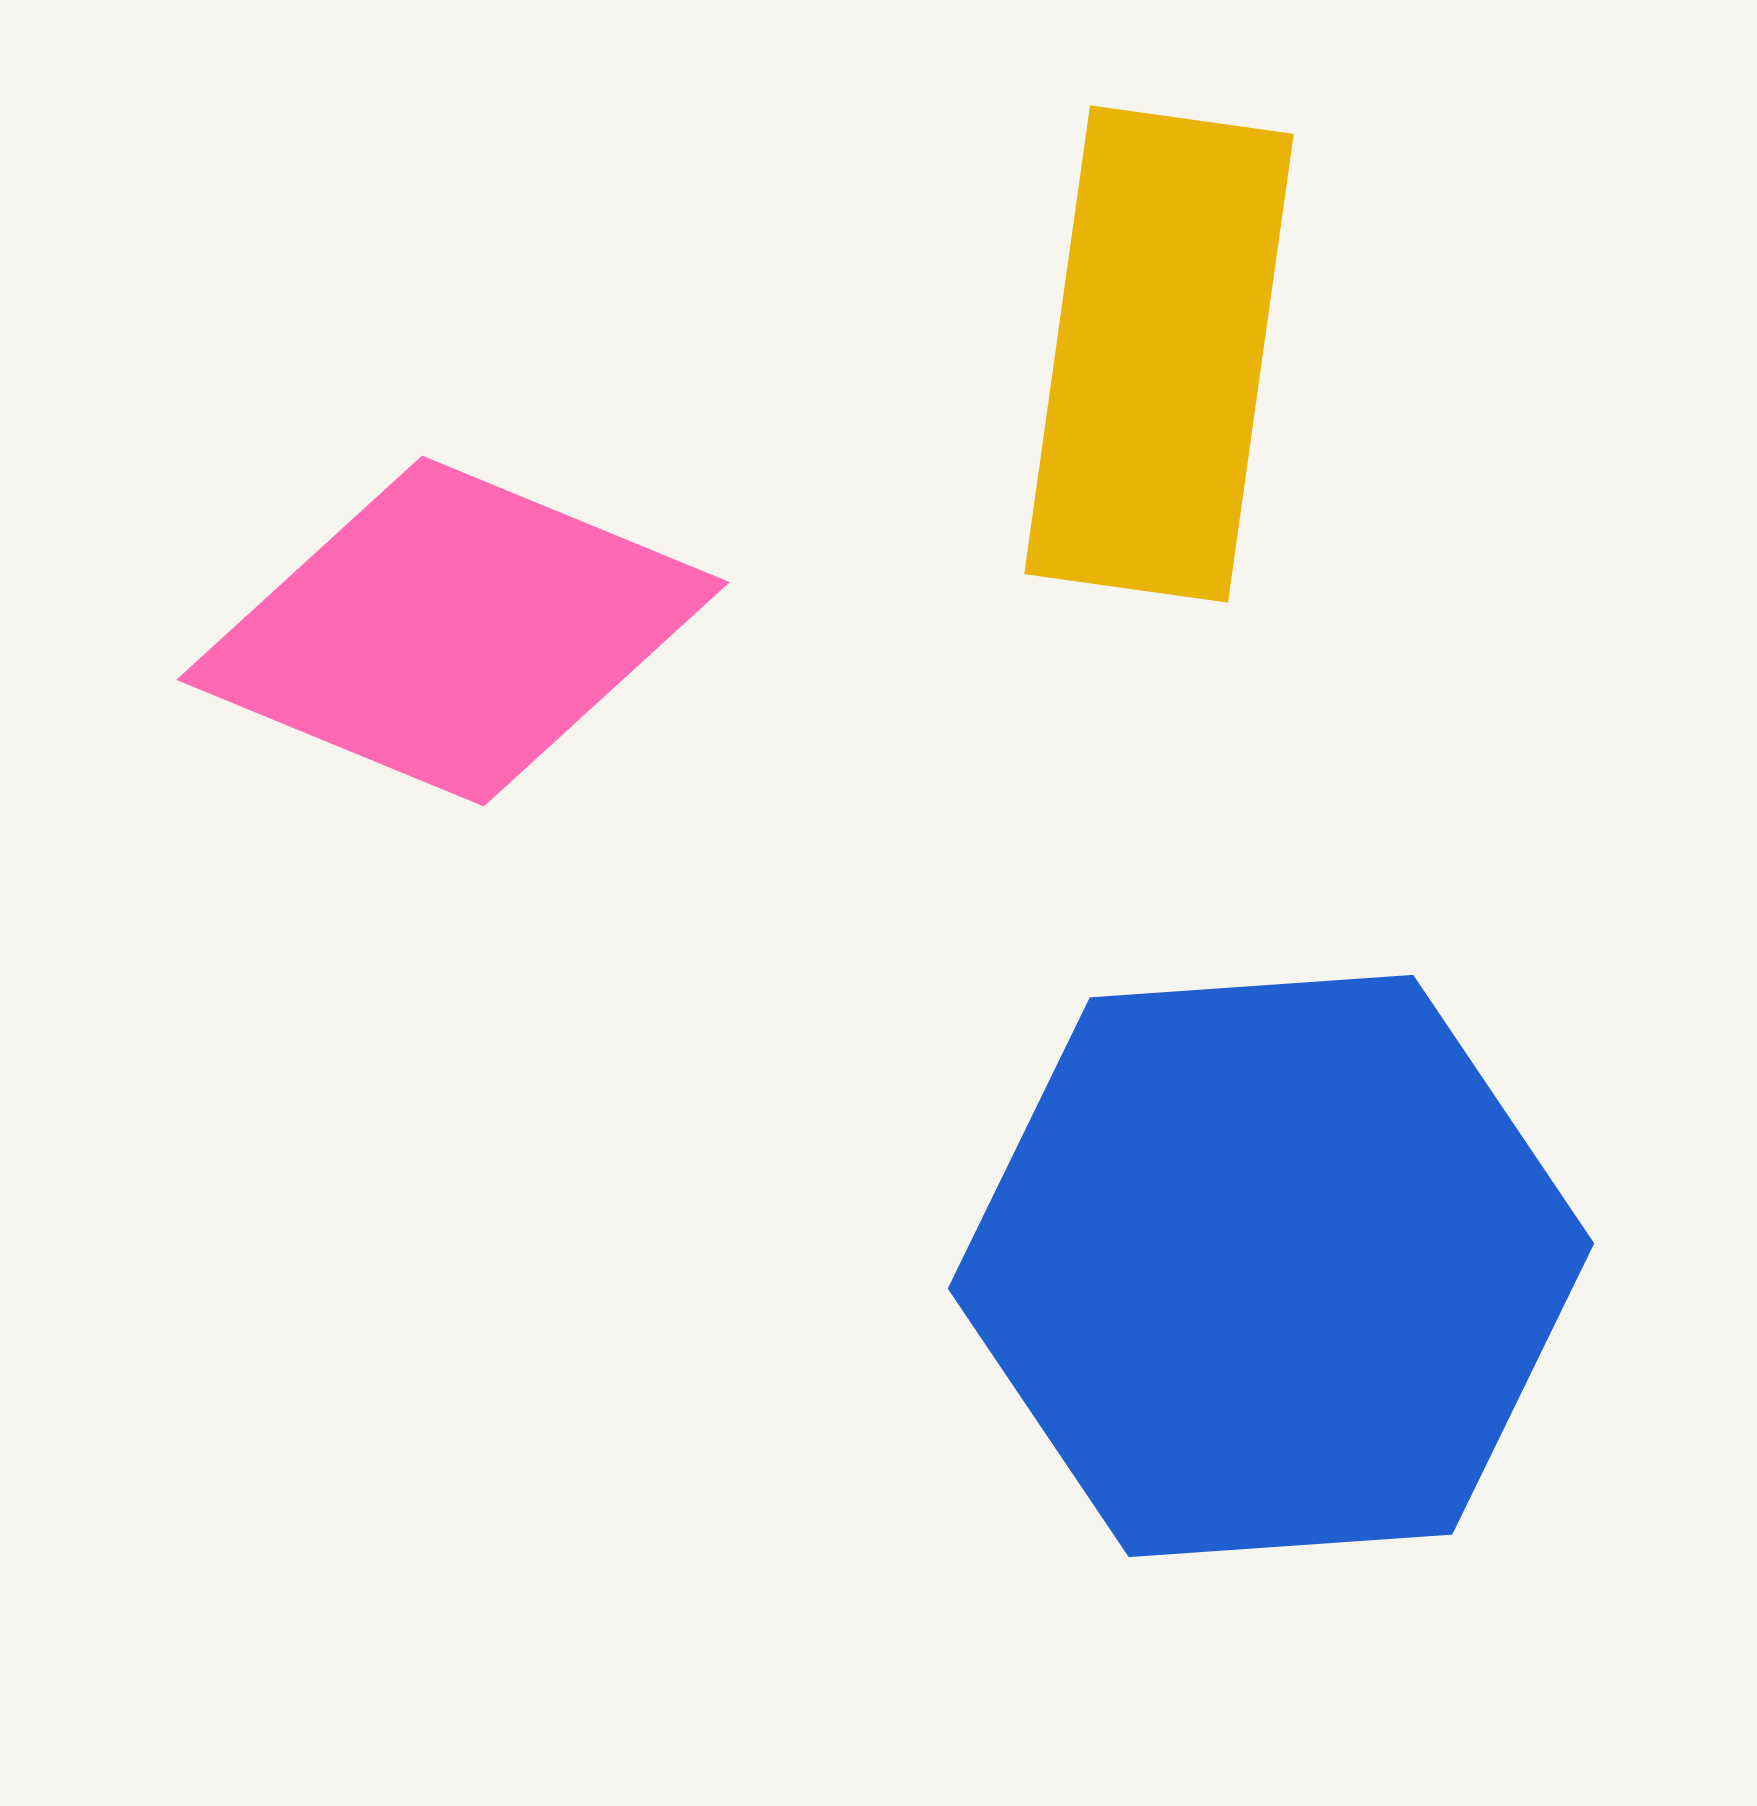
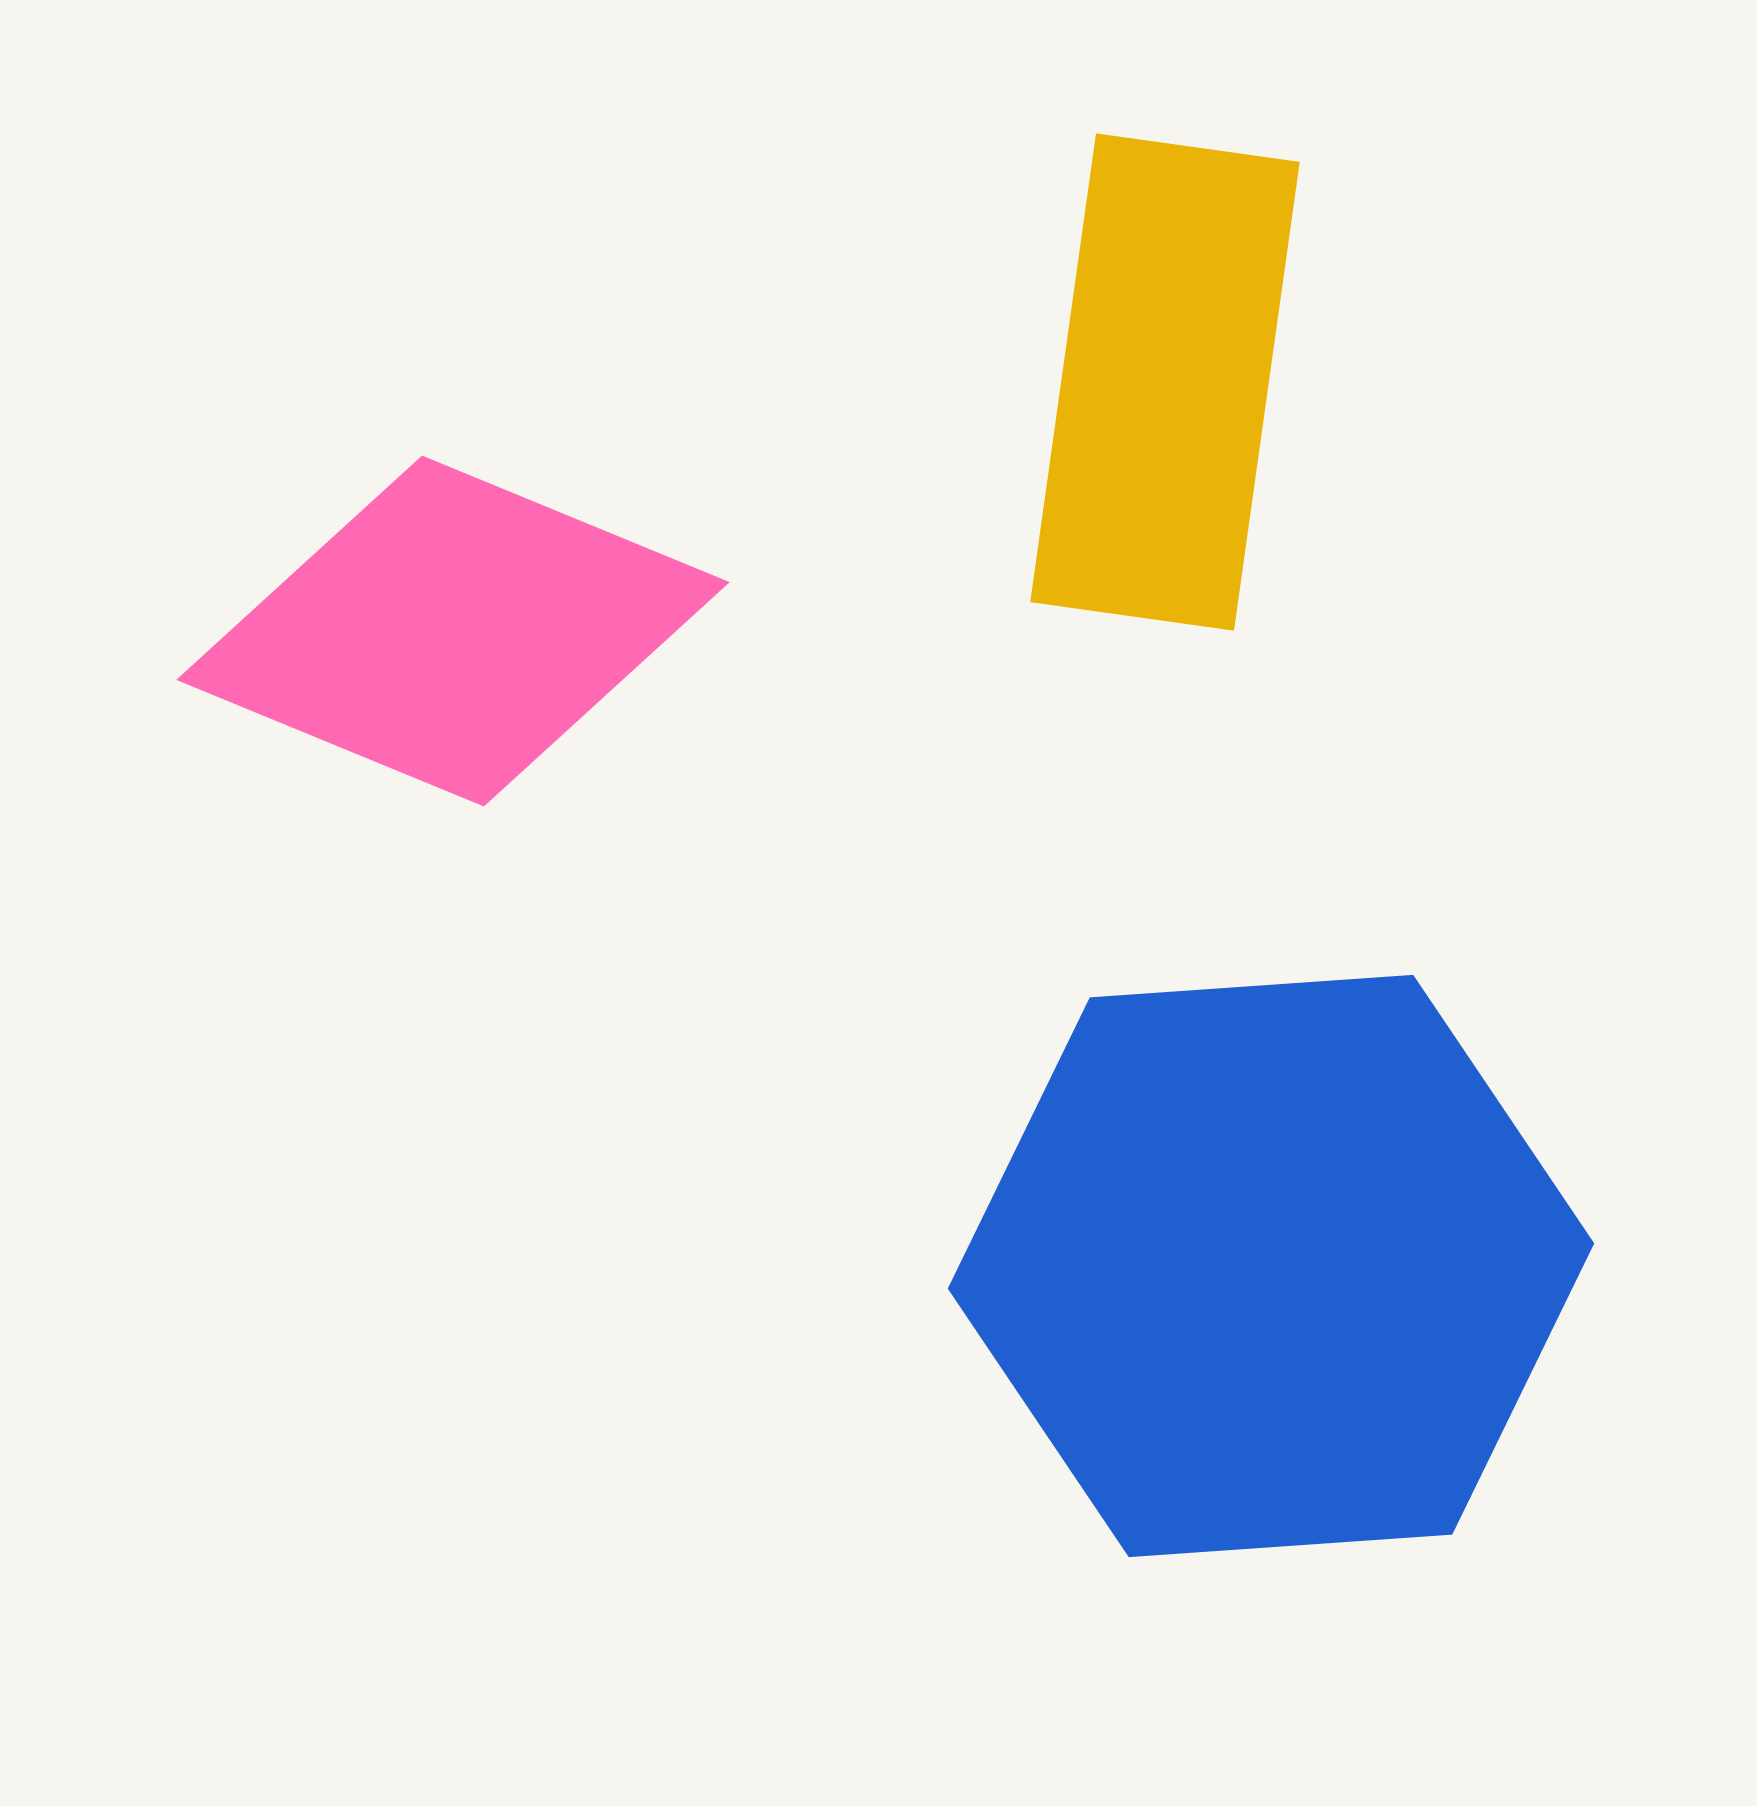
yellow rectangle: moved 6 px right, 28 px down
